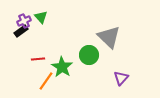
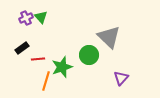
purple cross: moved 2 px right, 3 px up
black rectangle: moved 1 px right, 17 px down
green star: rotated 20 degrees clockwise
orange line: rotated 18 degrees counterclockwise
